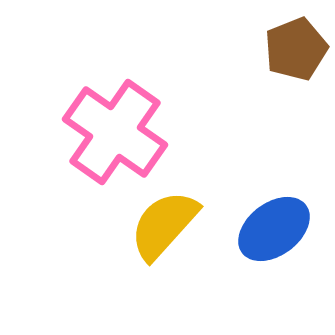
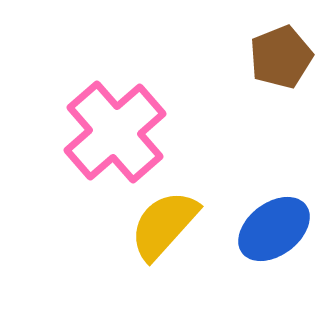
brown pentagon: moved 15 px left, 8 px down
pink cross: rotated 14 degrees clockwise
